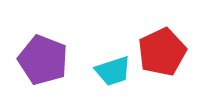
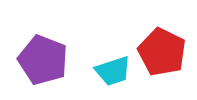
red pentagon: rotated 21 degrees counterclockwise
